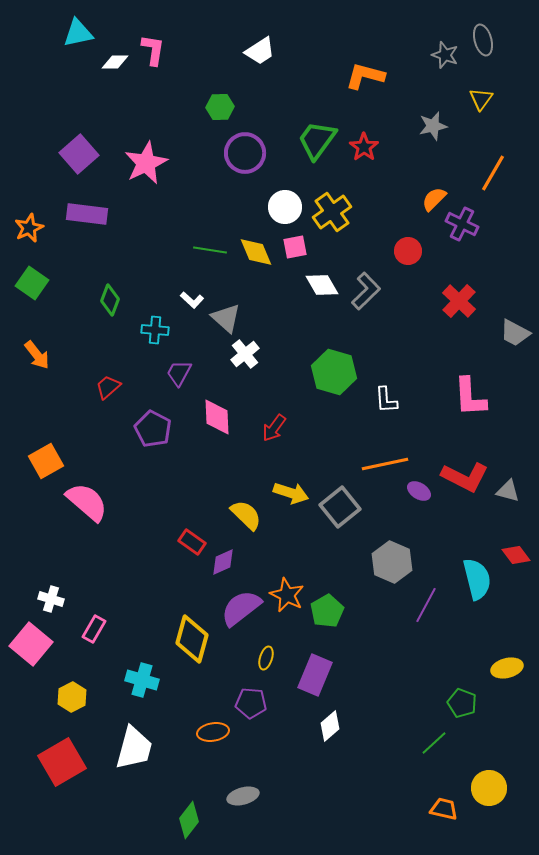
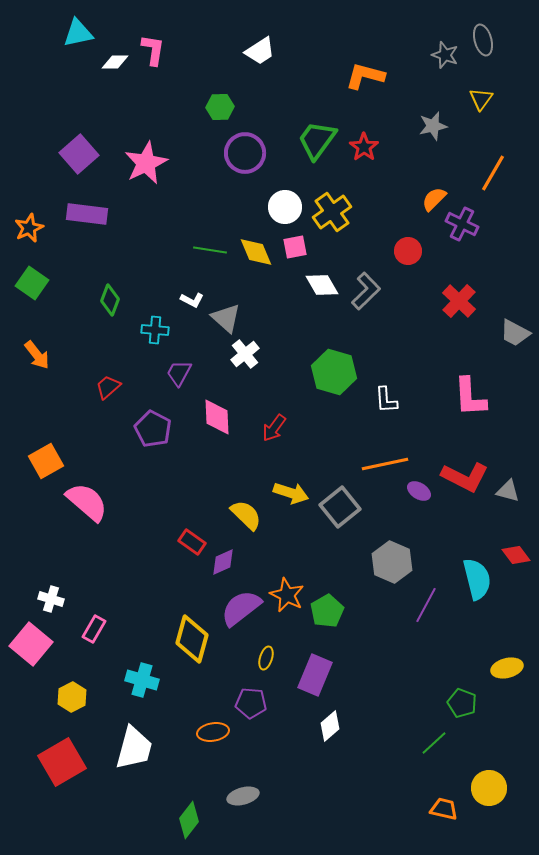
white L-shape at (192, 300): rotated 15 degrees counterclockwise
